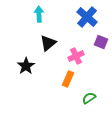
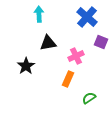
black triangle: rotated 30 degrees clockwise
